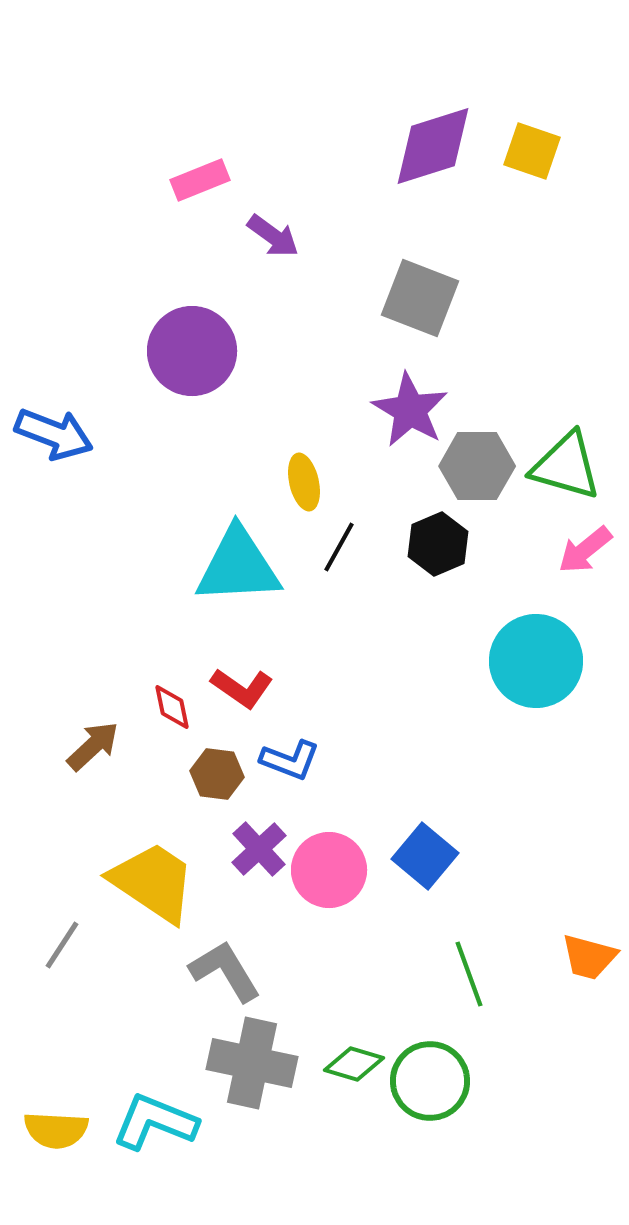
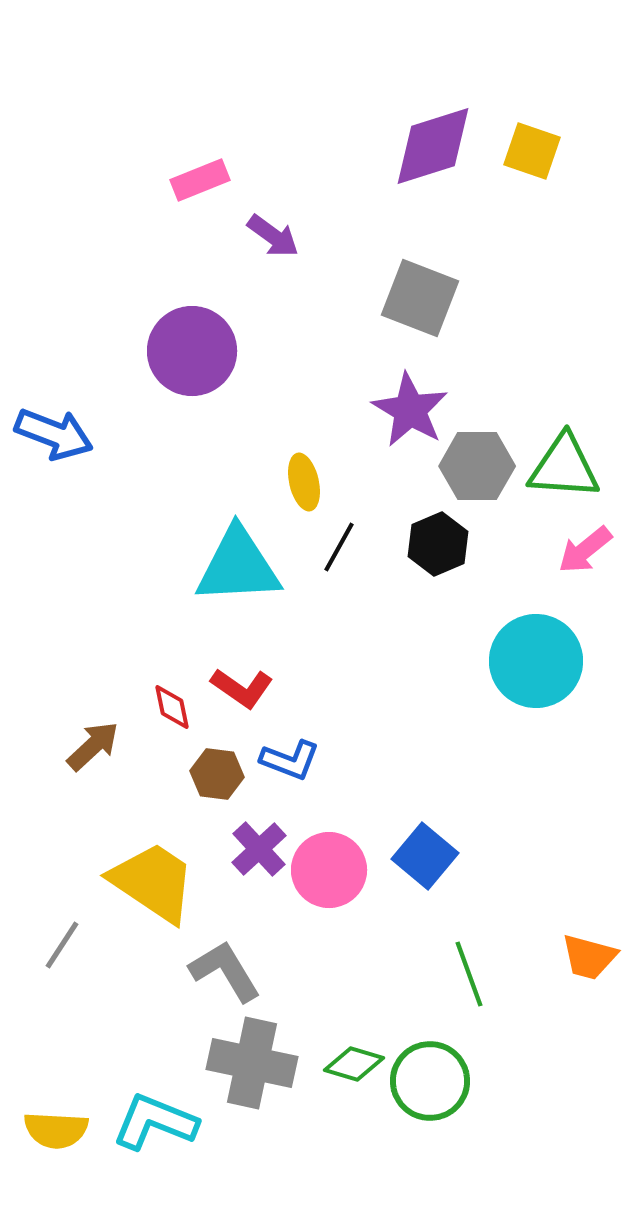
green triangle: moved 2 px left, 1 px down; rotated 12 degrees counterclockwise
